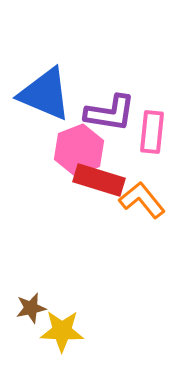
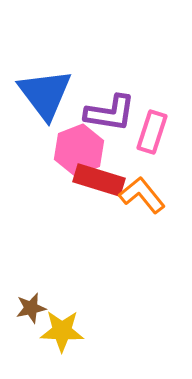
blue triangle: rotated 30 degrees clockwise
pink rectangle: rotated 12 degrees clockwise
orange L-shape: moved 5 px up
